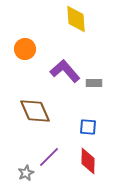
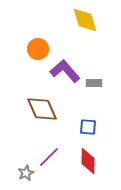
yellow diamond: moved 9 px right, 1 px down; rotated 12 degrees counterclockwise
orange circle: moved 13 px right
brown diamond: moved 7 px right, 2 px up
